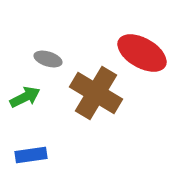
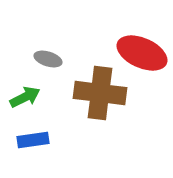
red ellipse: rotated 6 degrees counterclockwise
brown cross: moved 4 px right; rotated 24 degrees counterclockwise
blue rectangle: moved 2 px right, 15 px up
